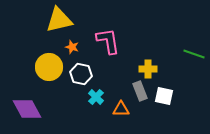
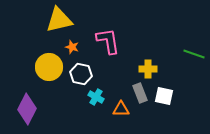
gray rectangle: moved 2 px down
cyan cross: rotated 14 degrees counterclockwise
purple diamond: rotated 56 degrees clockwise
